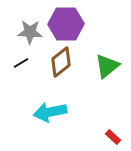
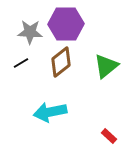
green triangle: moved 1 px left
red rectangle: moved 4 px left, 1 px up
